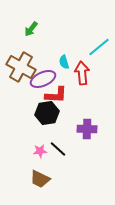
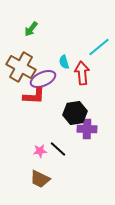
red L-shape: moved 22 px left, 1 px down
black hexagon: moved 28 px right
